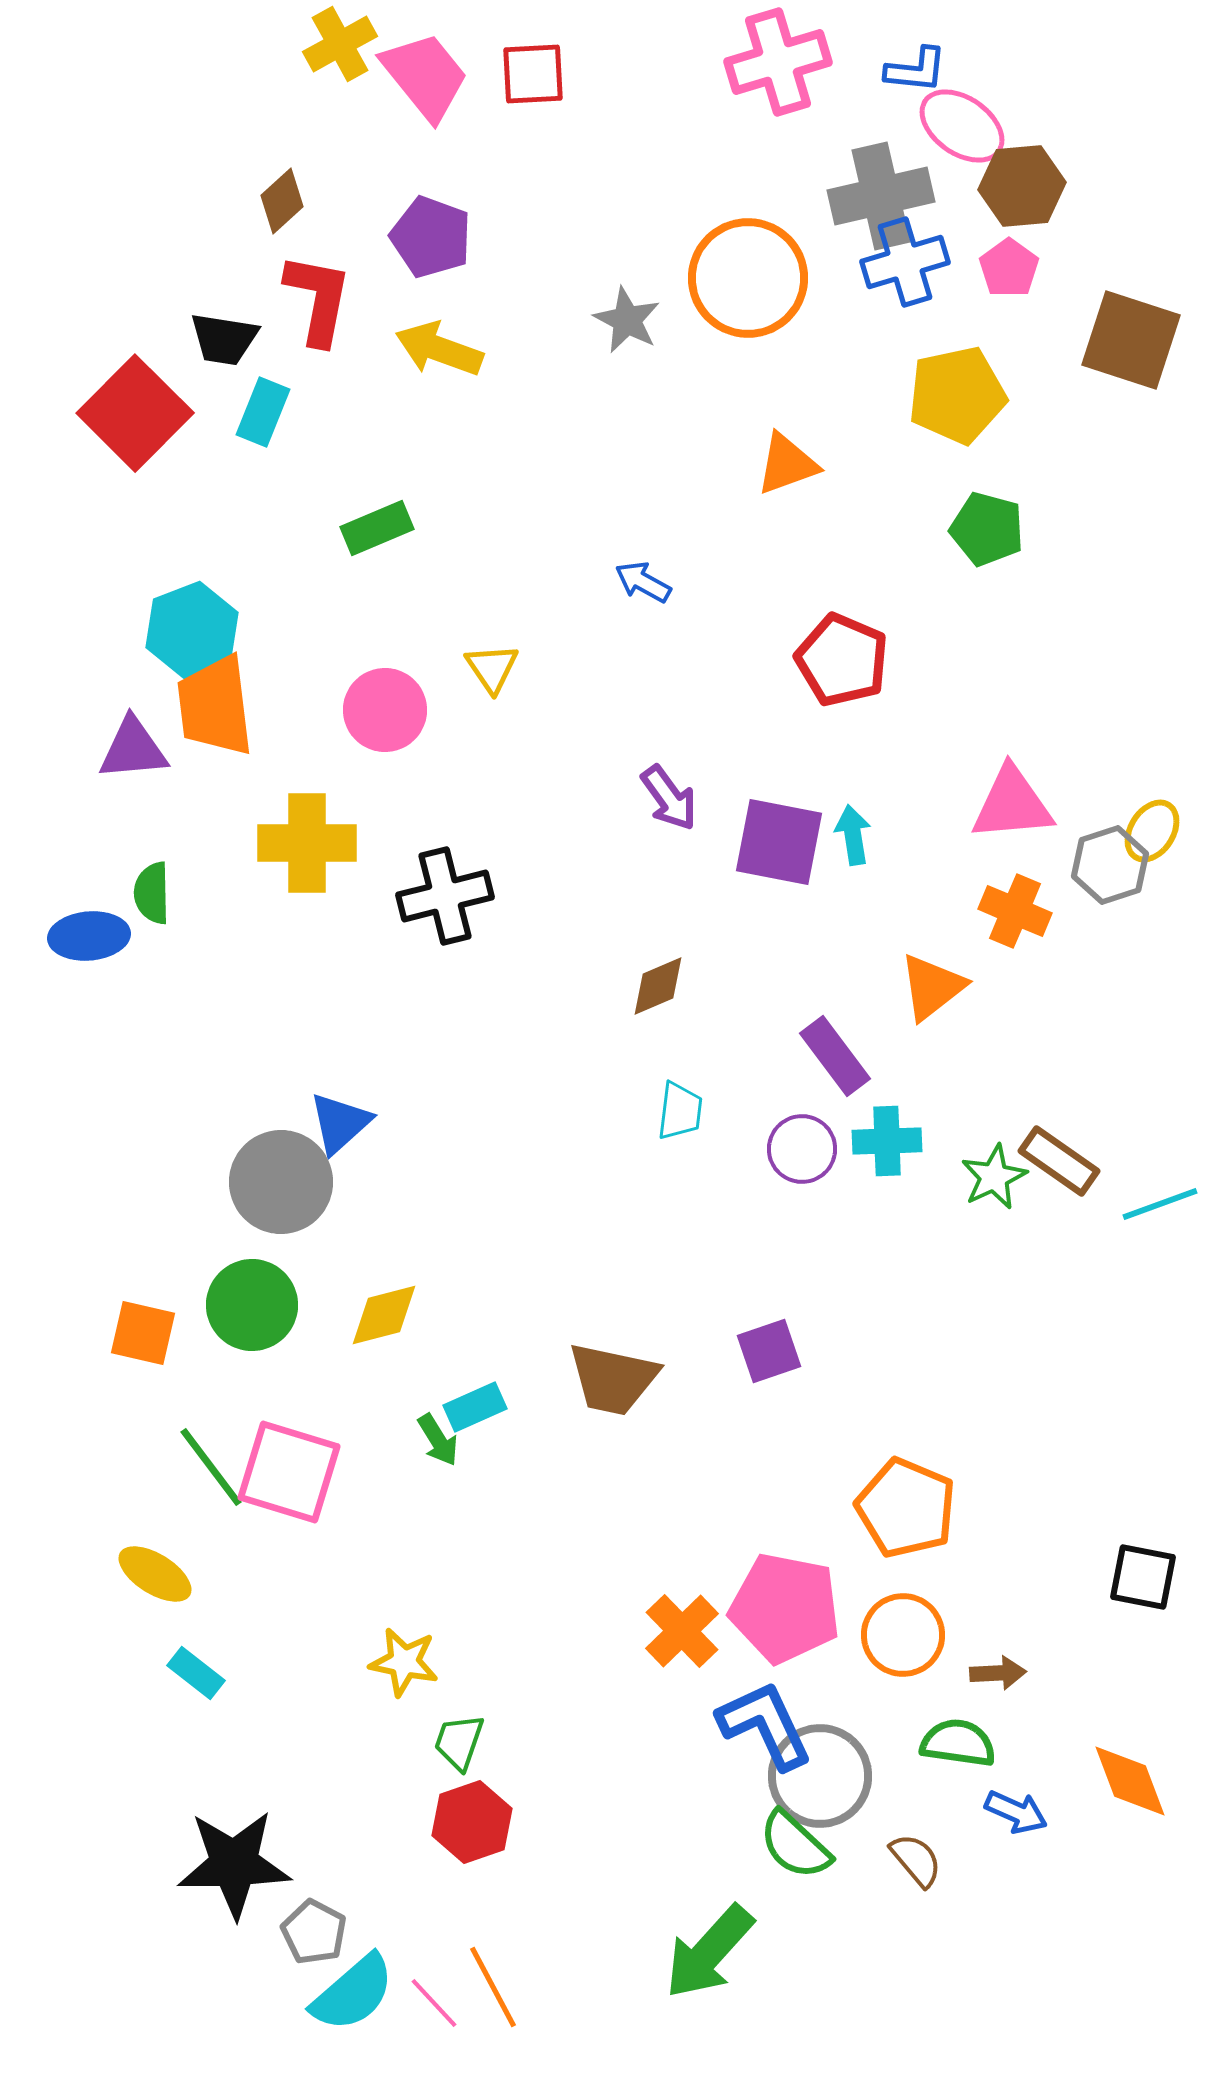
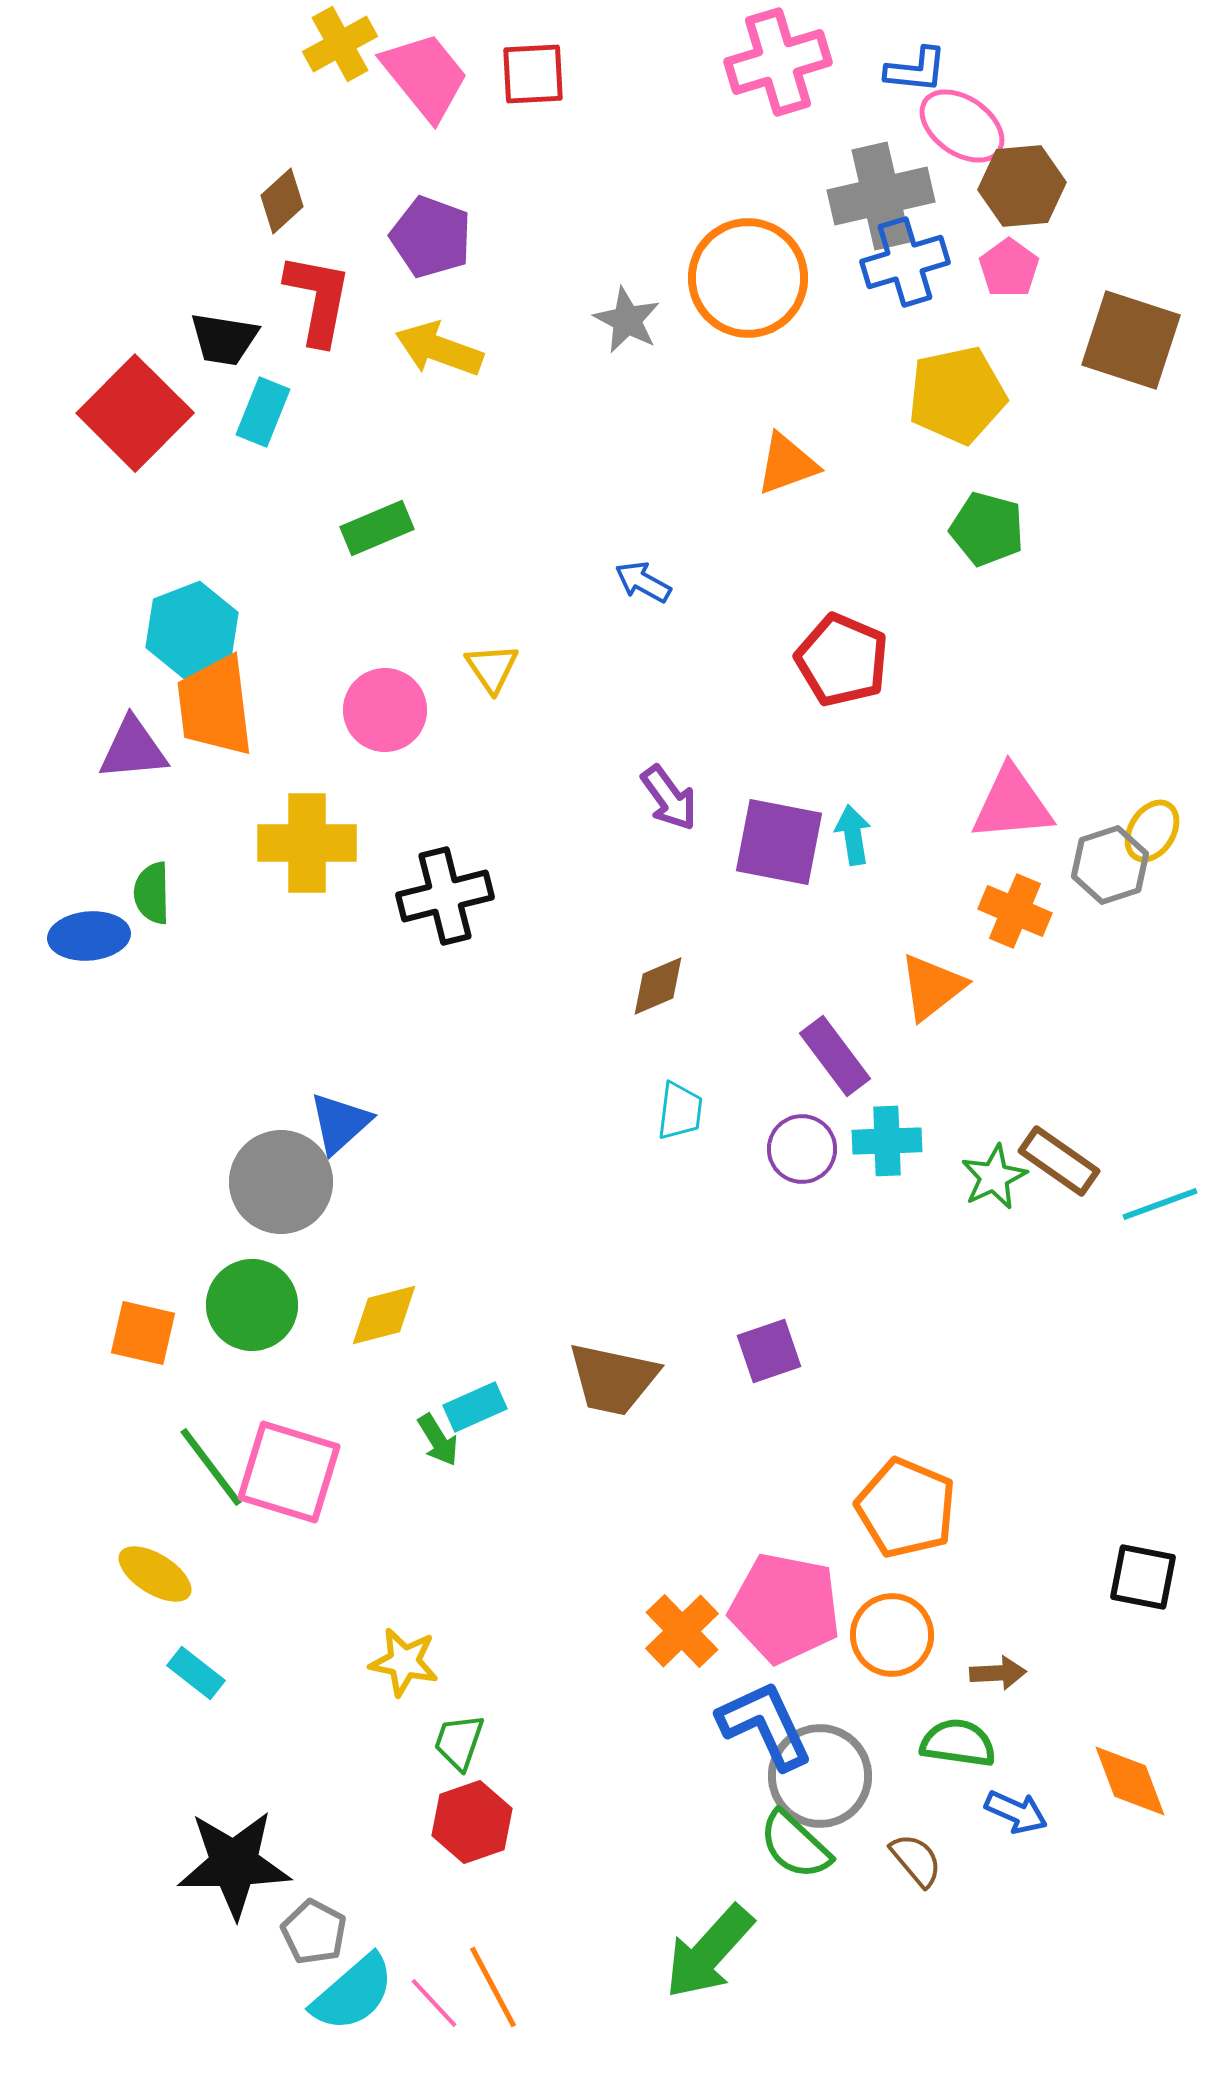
orange circle at (903, 1635): moved 11 px left
